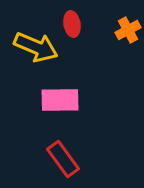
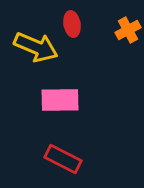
red rectangle: rotated 27 degrees counterclockwise
